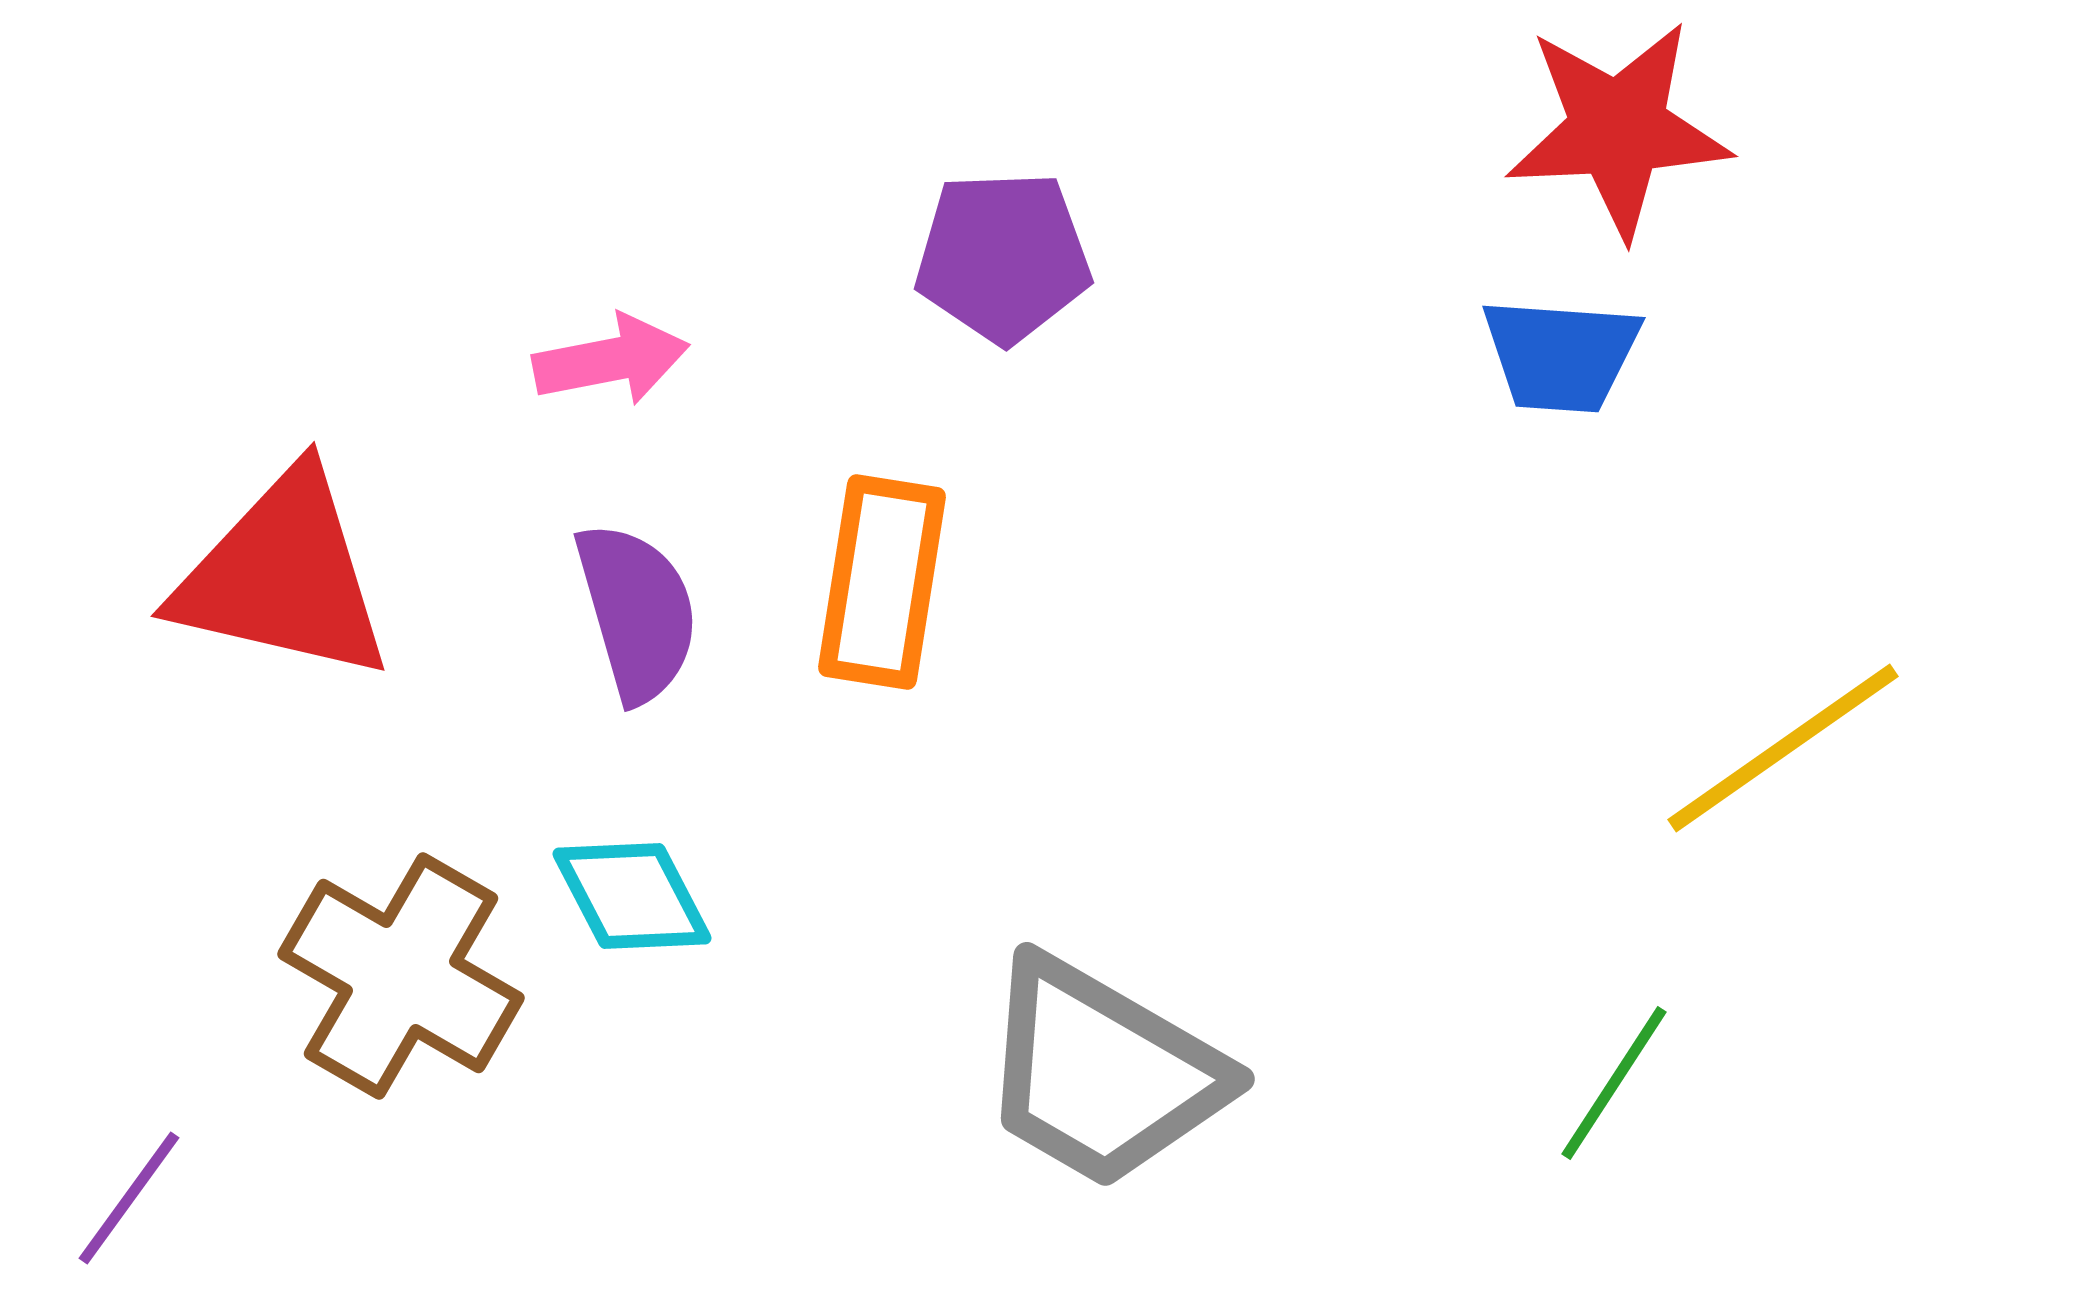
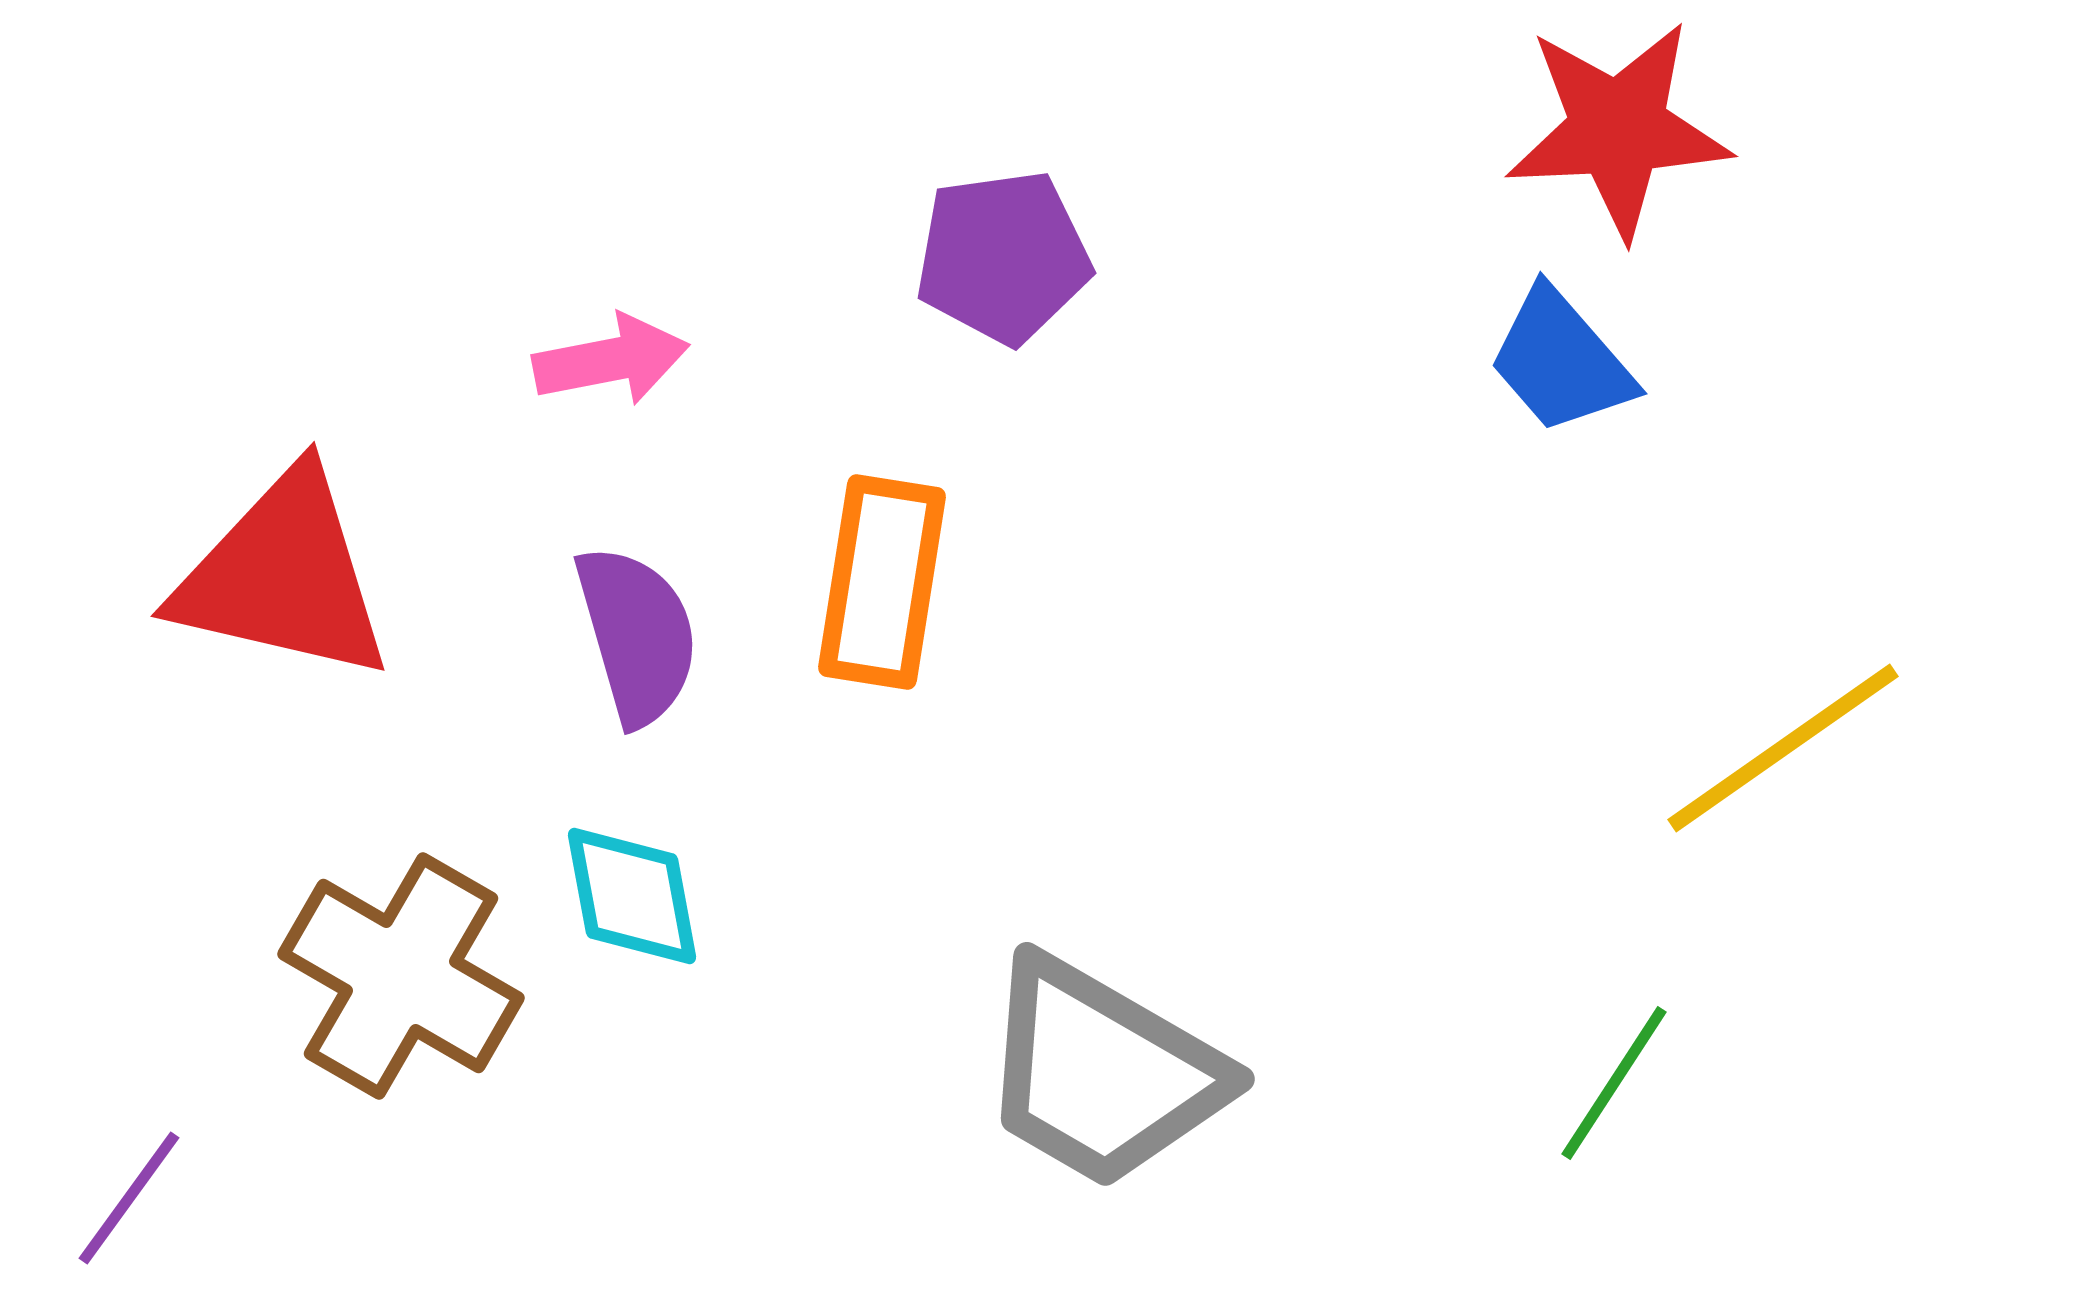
purple pentagon: rotated 6 degrees counterclockwise
blue trapezoid: moved 6 px down; rotated 45 degrees clockwise
purple semicircle: moved 23 px down
cyan diamond: rotated 17 degrees clockwise
